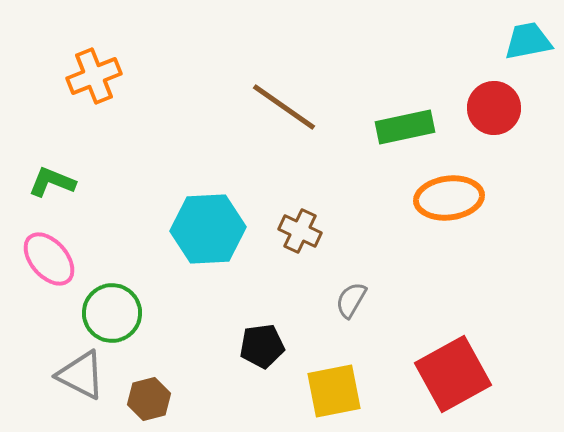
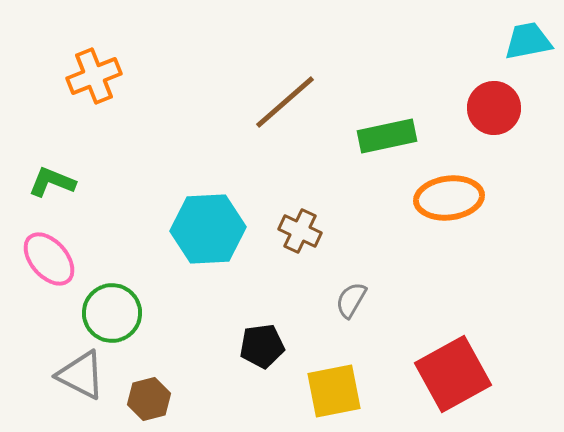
brown line: moved 1 px right, 5 px up; rotated 76 degrees counterclockwise
green rectangle: moved 18 px left, 9 px down
